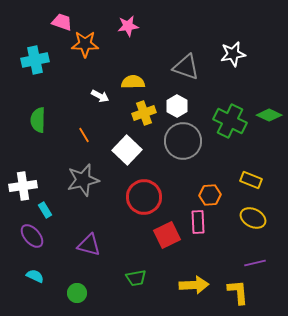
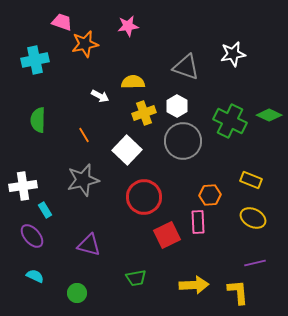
orange star: rotated 12 degrees counterclockwise
